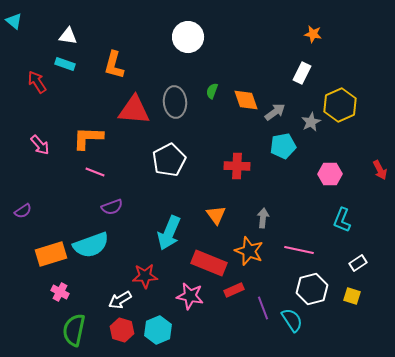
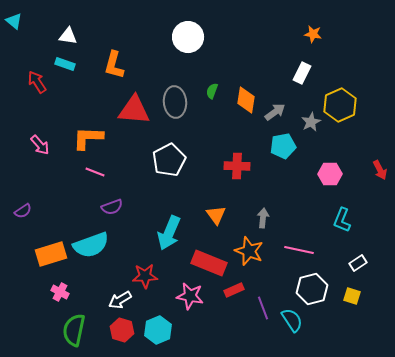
orange diamond at (246, 100): rotated 28 degrees clockwise
